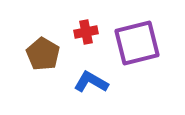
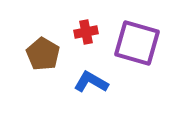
purple square: rotated 30 degrees clockwise
